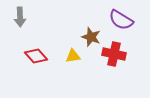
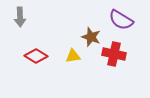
red diamond: rotated 15 degrees counterclockwise
